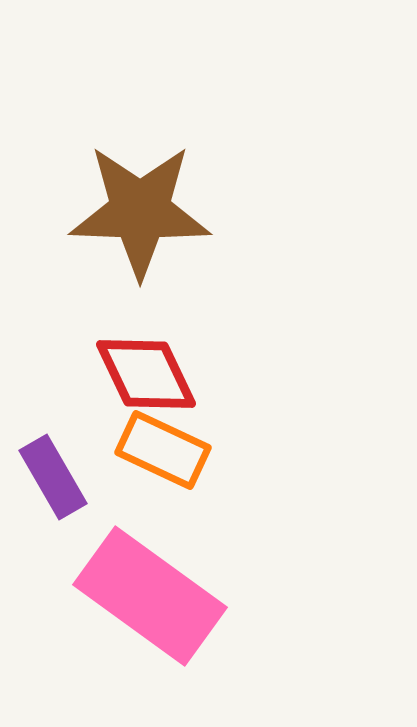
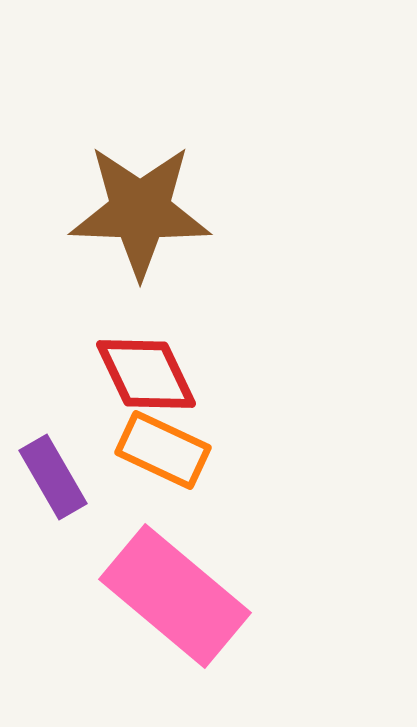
pink rectangle: moved 25 px right; rotated 4 degrees clockwise
